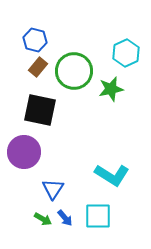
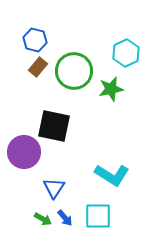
black square: moved 14 px right, 16 px down
blue triangle: moved 1 px right, 1 px up
